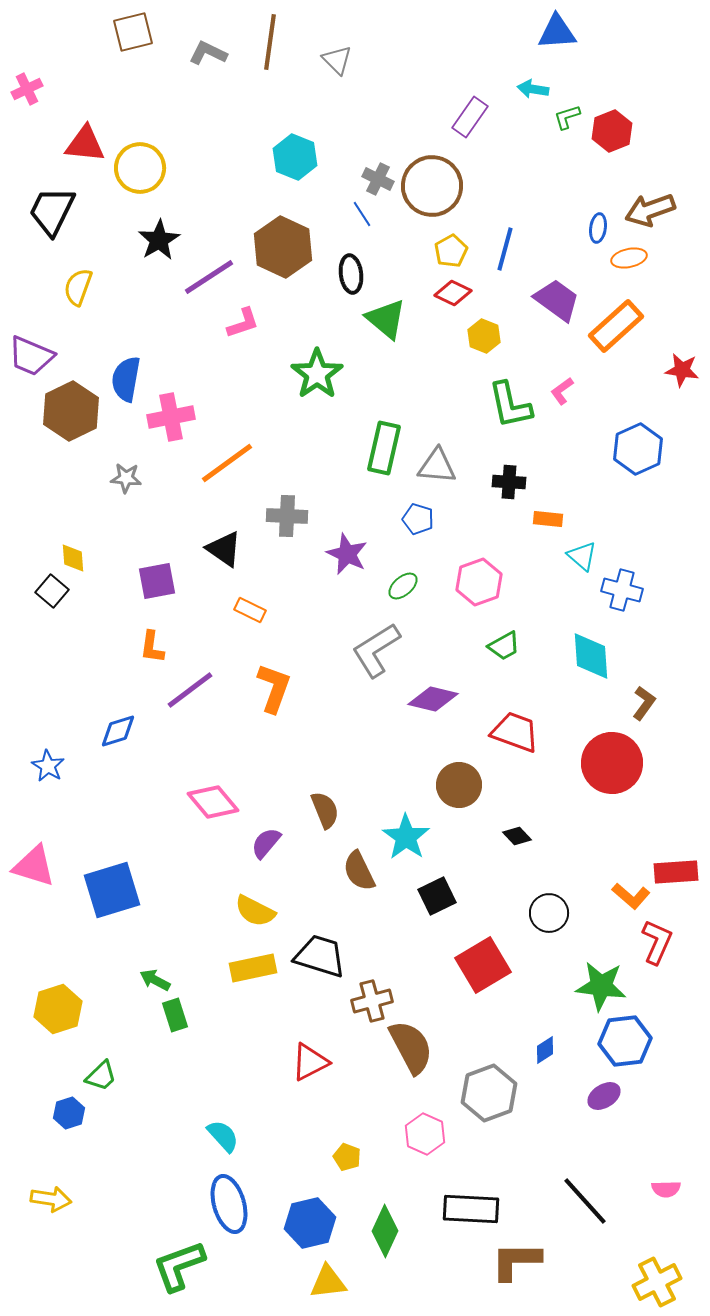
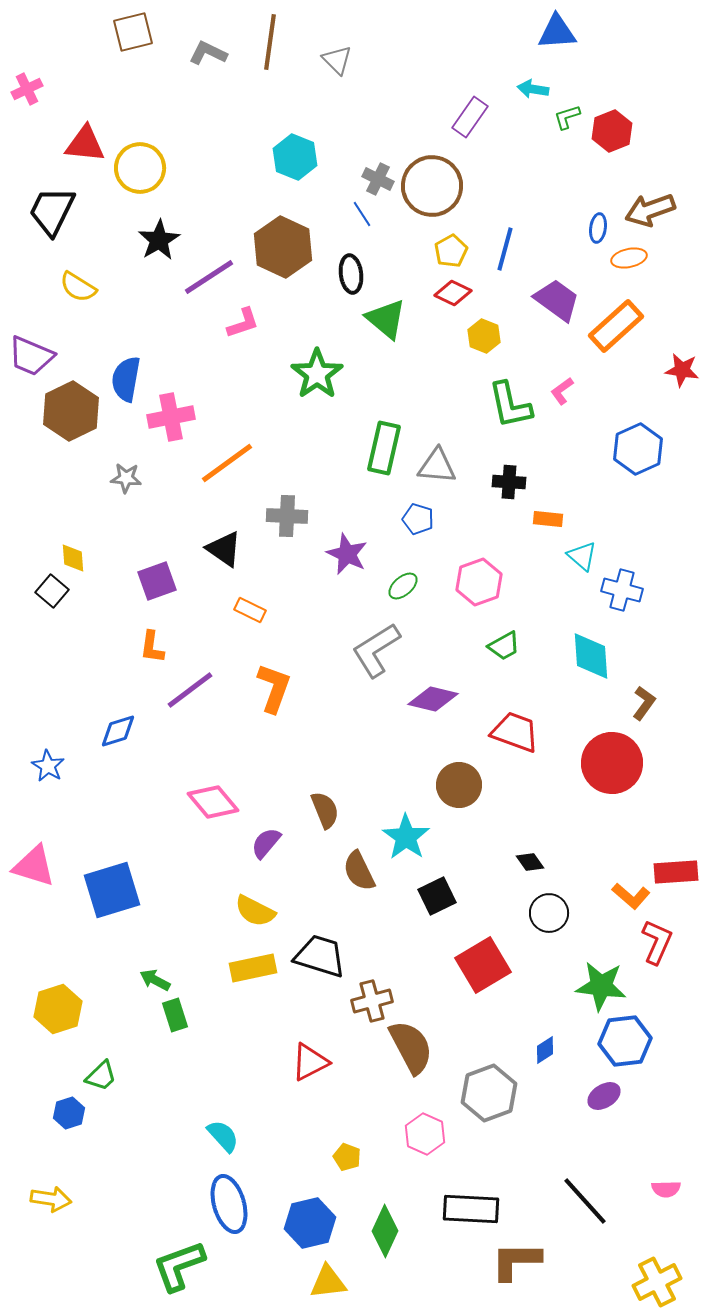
yellow semicircle at (78, 287): rotated 78 degrees counterclockwise
purple square at (157, 581): rotated 9 degrees counterclockwise
black diamond at (517, 836): moved 13 px right, 26 px down; rotated 8 degrees clockwise
